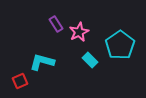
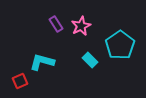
pink star: moved 2 px right, 6 px up
